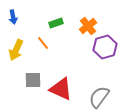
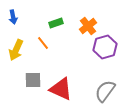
gray semicircle: moved 6 px right, 6 px up
